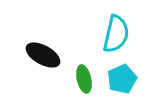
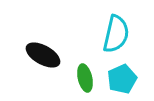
green ellipse: moved 1 px right, 1 px up
